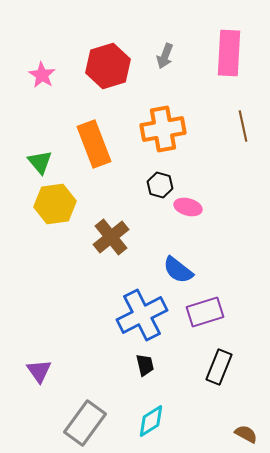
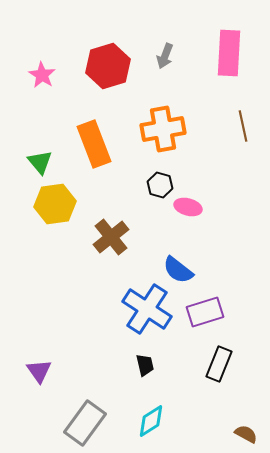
blue cross: moved 5 px right, 6 px up; rotated 30 degrees counterclockwise
black rectangle: moved 3 px up
